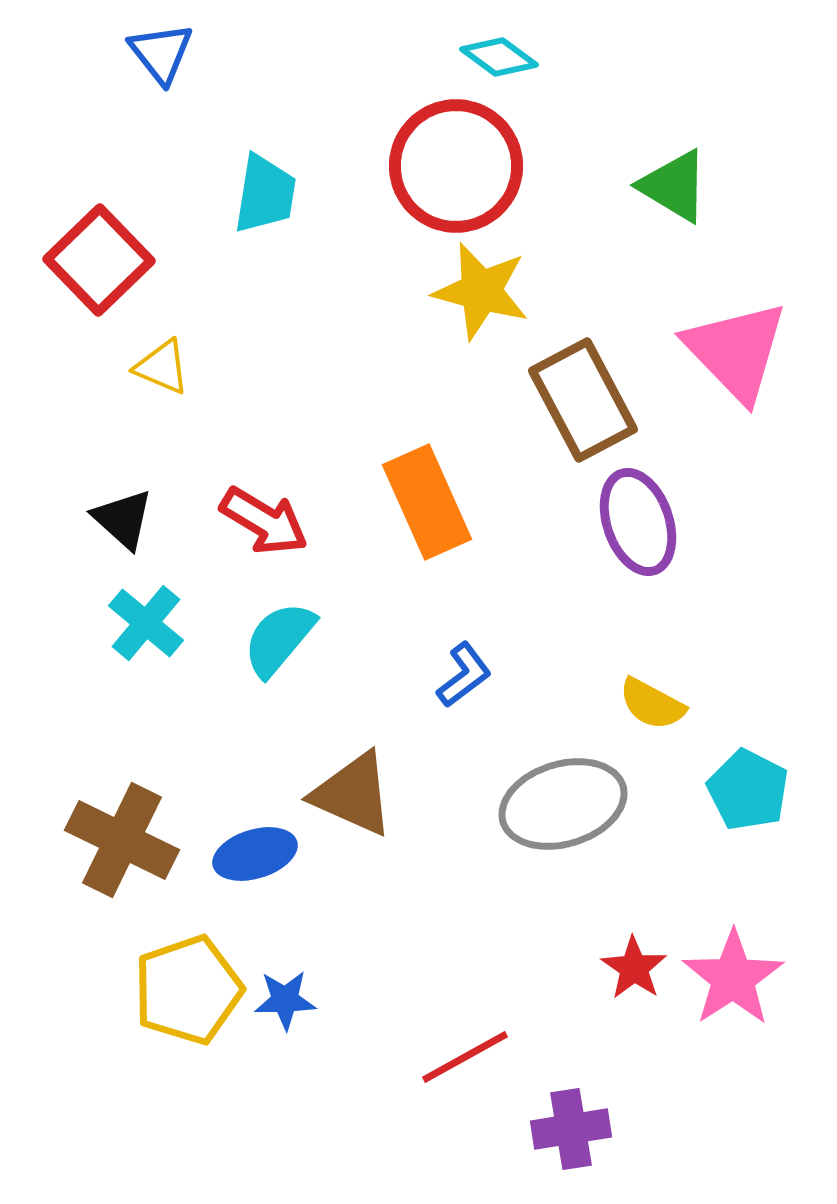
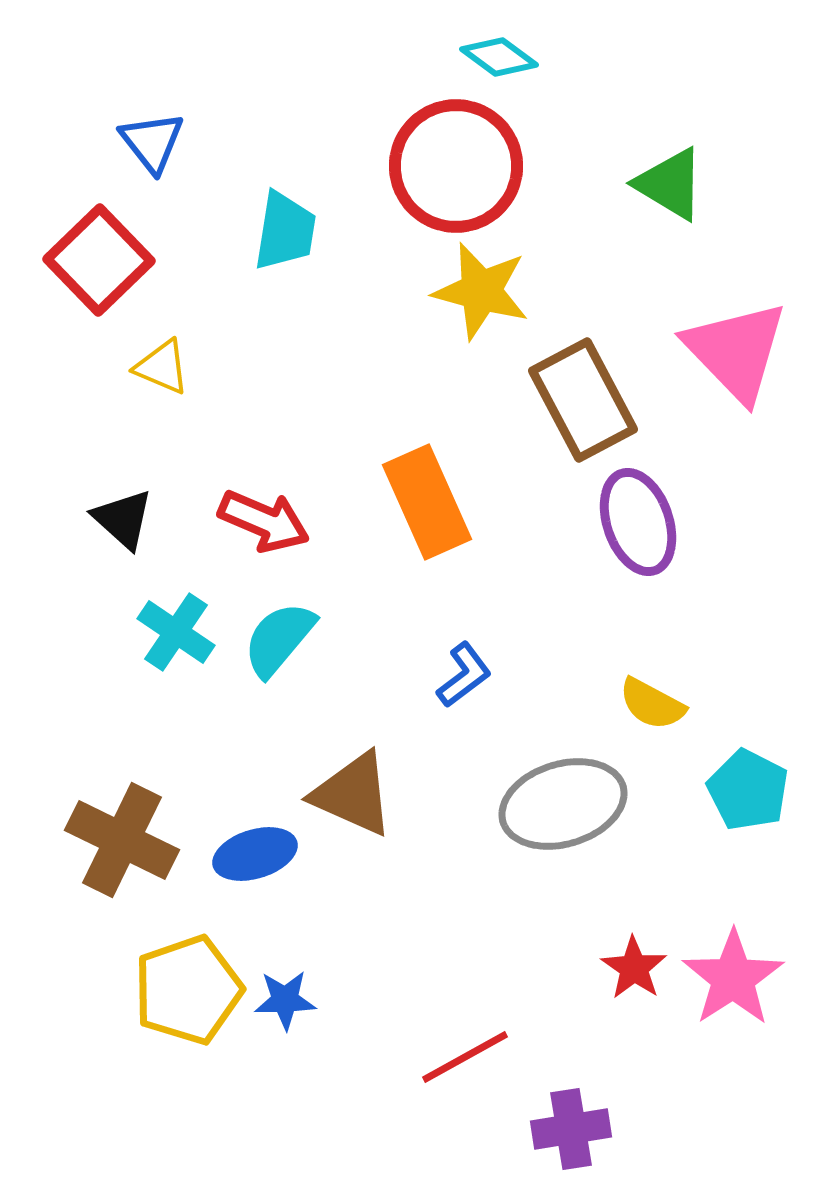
blue triangle: moved 9 px left, 89 px down
green triangle: moved 4 px left, 2 px up
cyan trapezoid: moved 20 px right, 37 px down
red arrow: rotated 8 degrees counterclockwise
cyan cross: moved 30 px right, 9 px down; rotated 6 degrees counterclockwise
